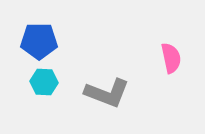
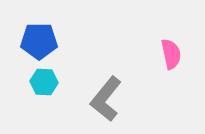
pink semicircle: moved 4 px up
gray L-shape: moved 1 px left, 6 px down; rotated 108 degrees clockwise
